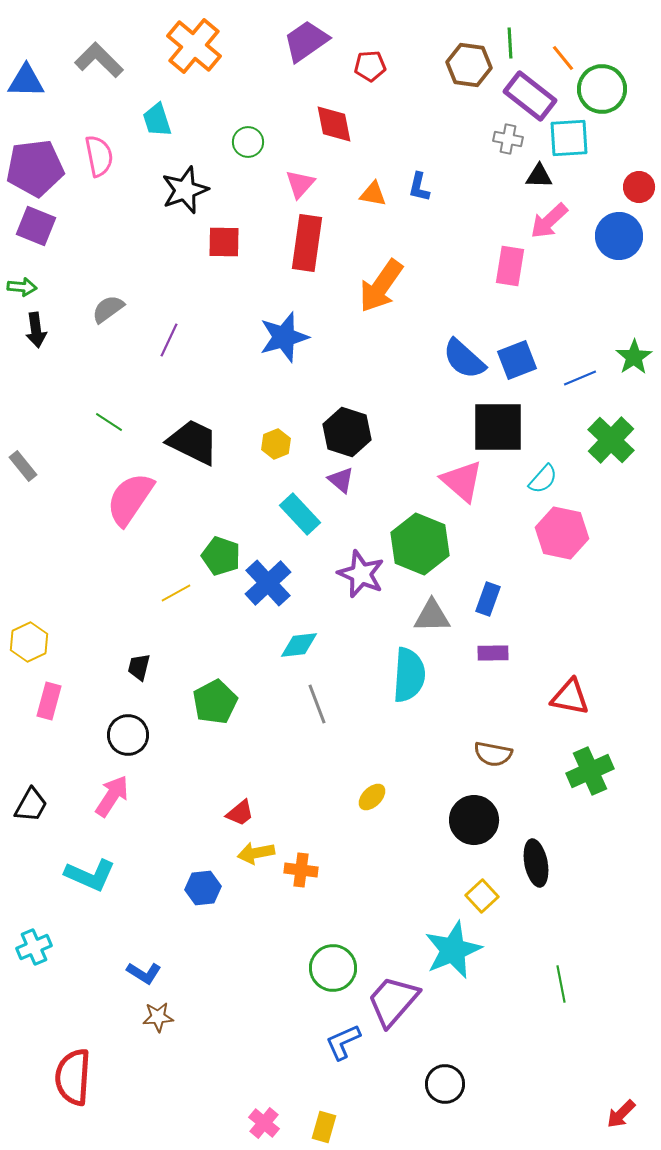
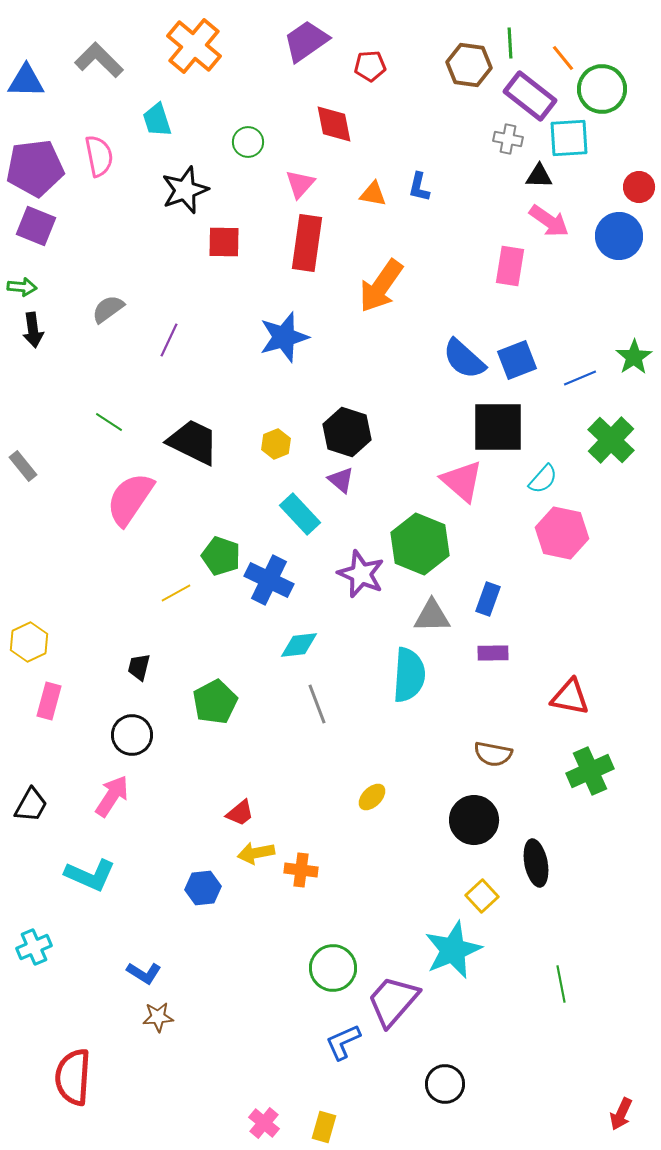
pink arrow at (549, 221): rotated 102 degrees counterclockwise
black arrow at (36, 330): moved 3 px left
blue cross at (268, 583): moved 1 px right, 3 px up; rotated 21 degrees counterclockwise
black circle at (128, 735): moved 4 px right
red arrow at (621, 1114): rotated 20 degrees counterclockwise
